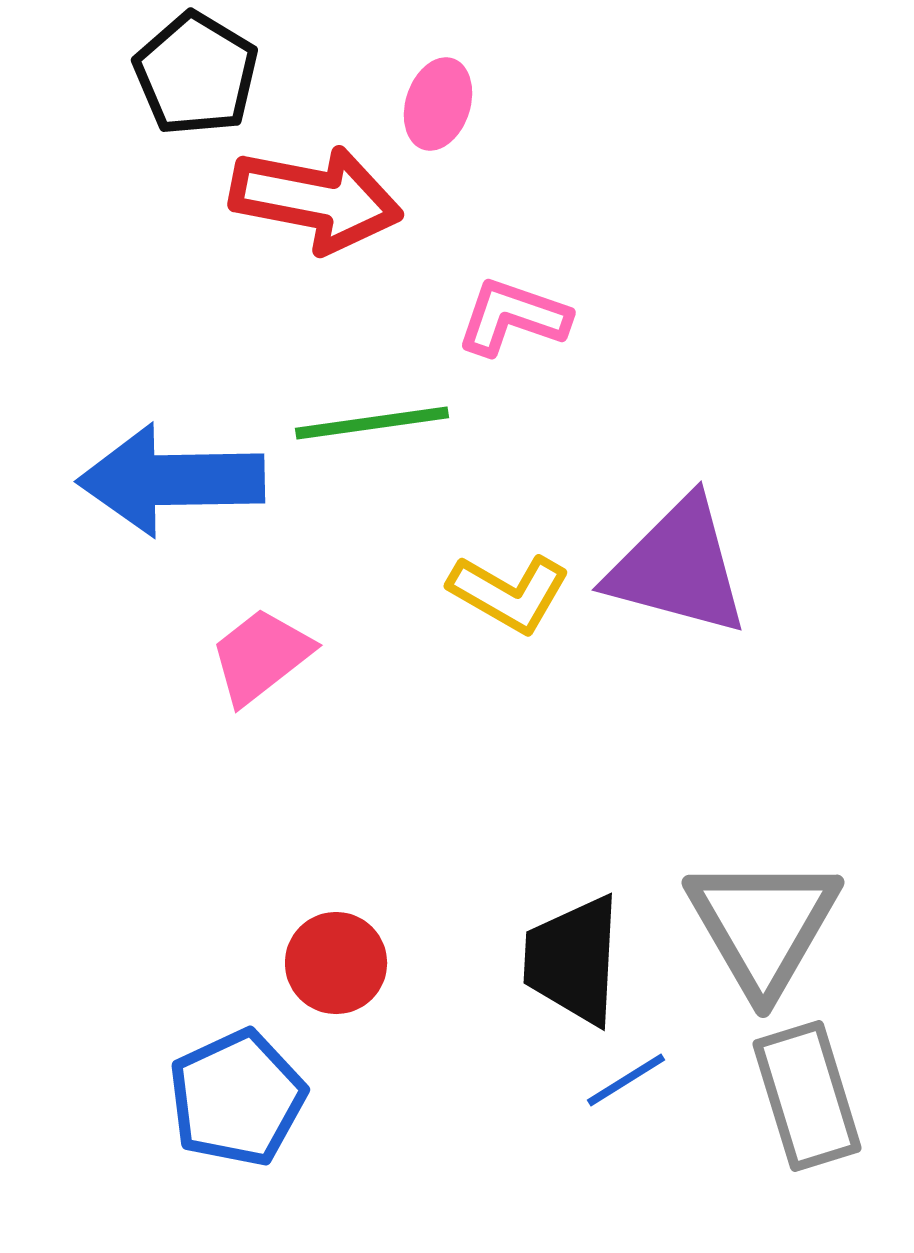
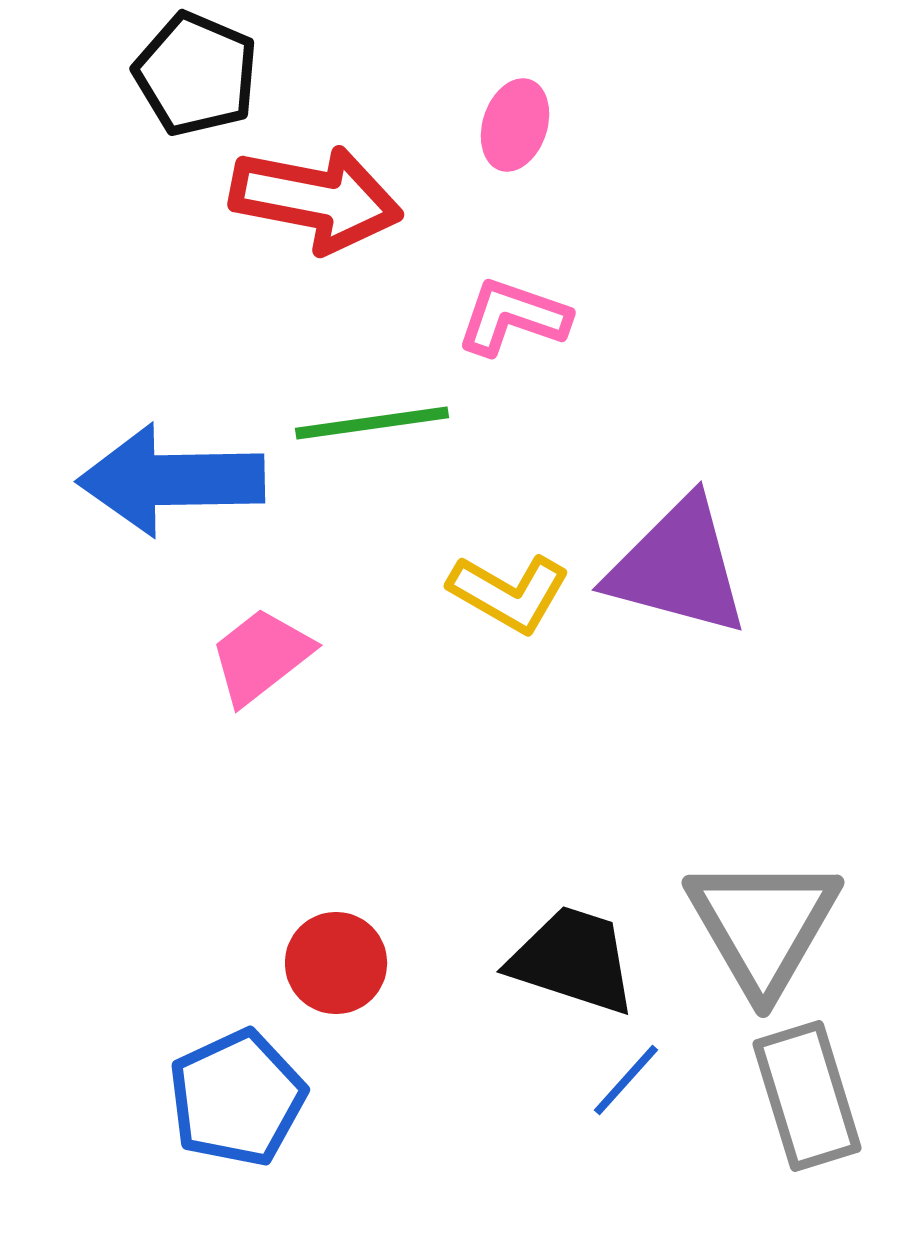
black pentagon: rotated 8 degrees counterclockwise
pink ellipse: moved 77 px right, 21 px down
black trapezoid: rotated 105 degrees clockwise
blue line: rotated 16 degrees counterclockwise
